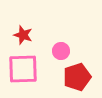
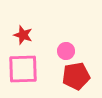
pink circle: moved 5 px right
red pentagon: moved 1 px left, 1 px up; rotated 8 degrees clockwise
